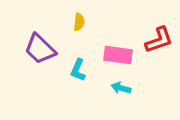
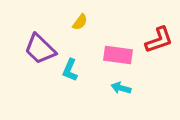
yellow semicircle: moved 1 px right; rotated 30 degrees clockwise
cyan L-shape: moved 8 px left
